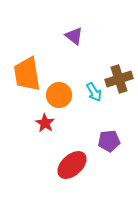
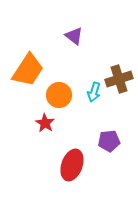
orange trapezoid: moved 1 px right, 4 px up; rotated 138 degrees counterclockwise
cyan arrow: rotated 48 degrees clockwise
red ellipse: rotated 28 degrees counterclockwise
